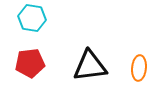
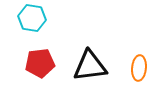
red pentagon: moved 10 px right
